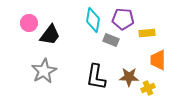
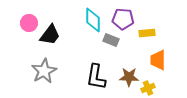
cyan diamond: rotated 10 degrees counterclockwise
